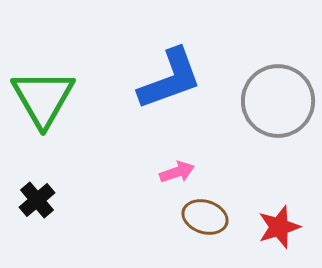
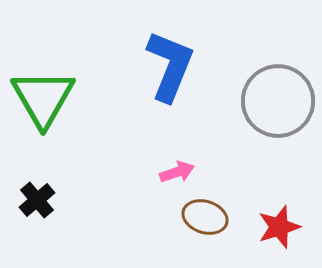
blue L-shape: moved 13 px up; rotated 48 degrees counterclockwise
